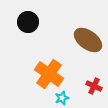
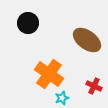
black circle: moved 1 px down
brown ellipse: moved 1 px left
